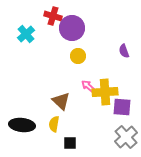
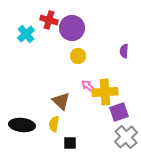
red cross: moved 4 px left, 4 px down
purple semicircle: rotated 24 degrees clockwise
purple square: moved 3 px left, 5 px down; rotated 24 degrees counterclockwise
